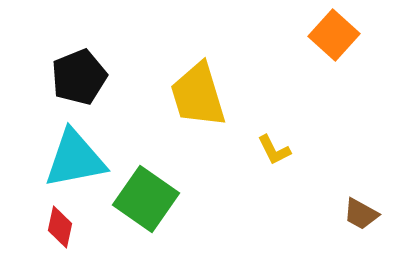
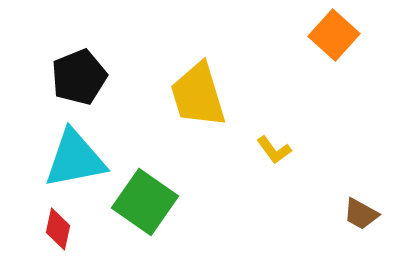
yellow L-shape: rotated 9 degrees counterclockwise
green square: moved 1 px left, 3 px down
red diamond: moved 2 px left, 2 px down
